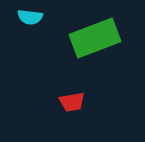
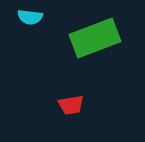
red trapezoid: moved 1 px left, 3 px down
